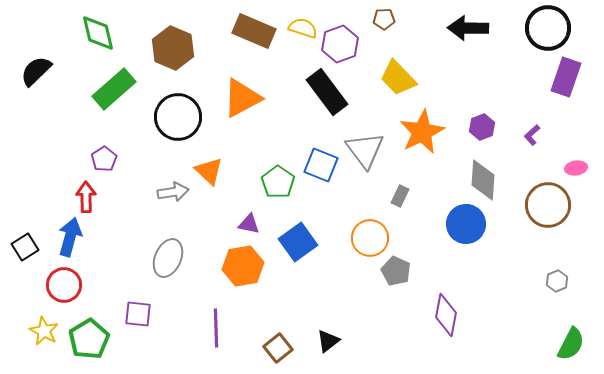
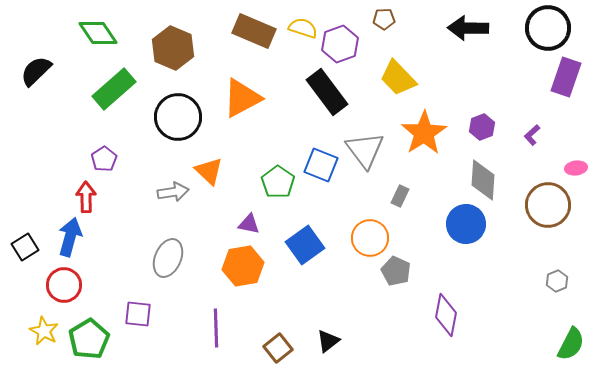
green diamond at (98, 33): rotated 21 degrees counterclockwise
orange star at (422, 132): moved 2 px right, 1 px down; rotated 6 degrees counterclockwise
blue square at (298, 242): moved 7 px right, 3 px down
